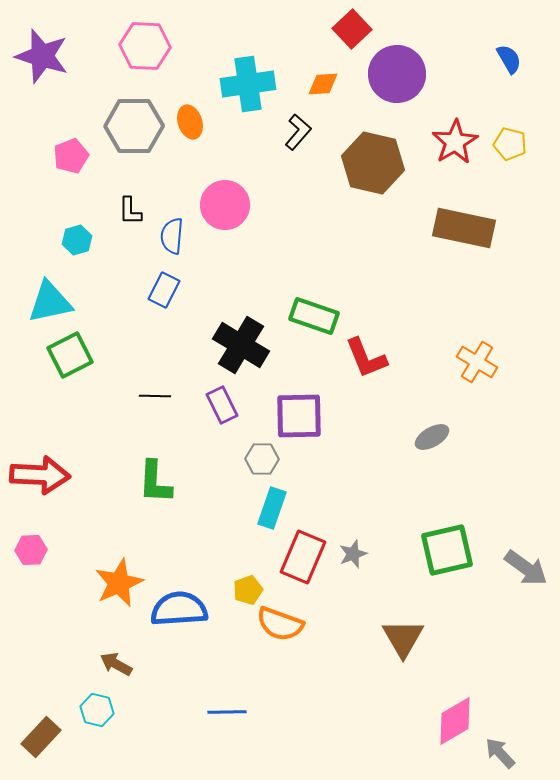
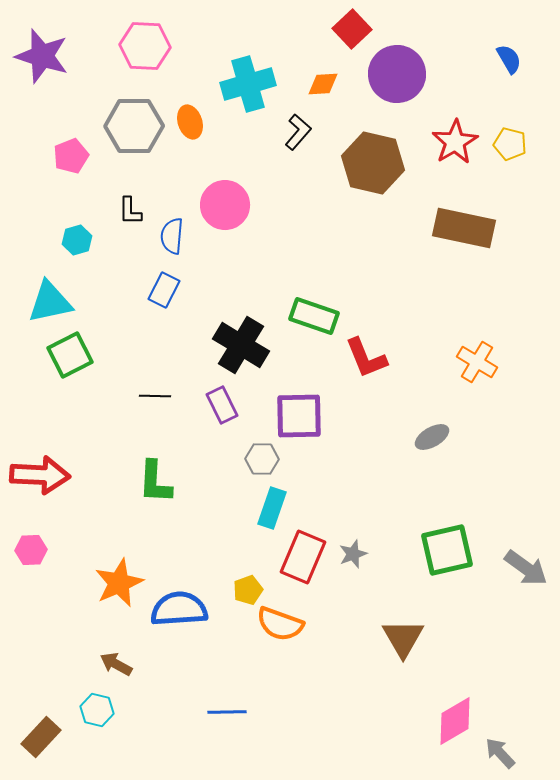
cyan cross at (248, 84): rotated 8 degrees counterclockwise
